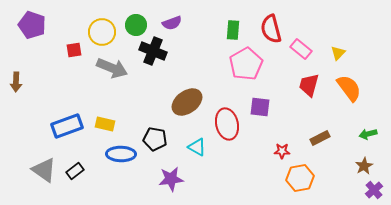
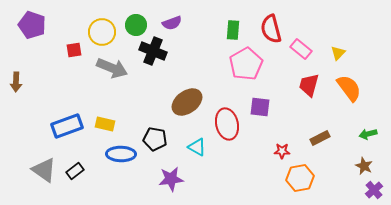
brown star: rotated 18 degrees counterclockwise
